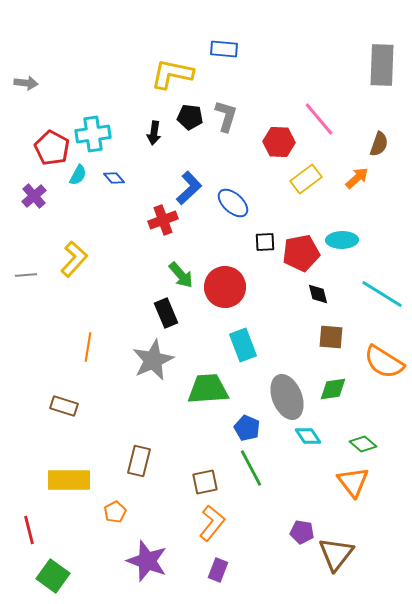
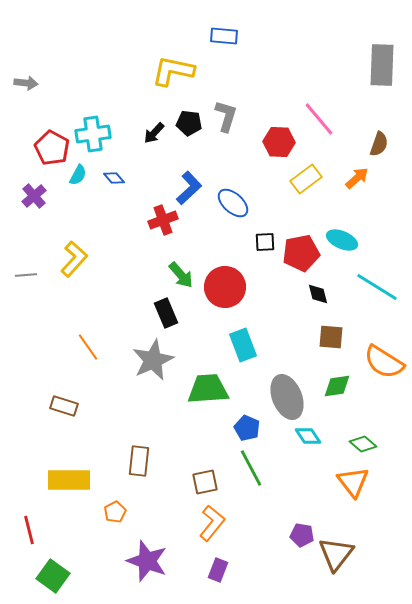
blue rectangle at (224, 49): moved 13 px up
yellow L-shape at (172, 74): moved 1 px right, 3 px up
black pentagon at (190, 117): moved 1 px left, 6 px down
black arrow at (154, 133): rotated 35 degrees clockwise
cyan ellipse at (342, 240): rotated 24 degrees clockwise
cyan line at (382, 294): moved 5 px left, 7 px up
orange line at (88, 347): rotated 44 degrees counterclockwise
green diamond at (333, 389): moved 4 px right, 3 px up
brown rectangle at (139, 461): rotated 8 degrees counterclockwise
purple pentagon at (302, 532): moved 3 px down
